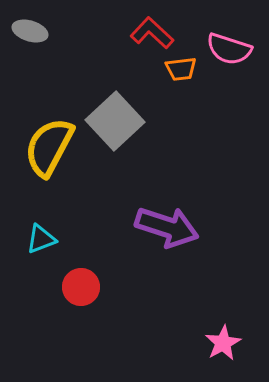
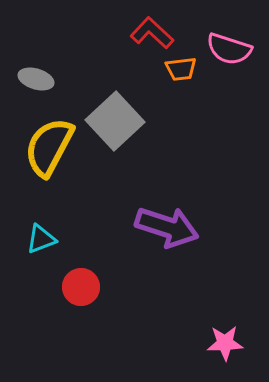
gray ellipse: moved 6 px right, 48 px down
pink star: moved 2 px right; rotated 27 degrees clockwise
